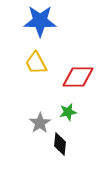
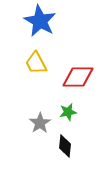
blue star: rotated 28 degrees clockwise
black diamond: moved 5 px right, 2 px down
